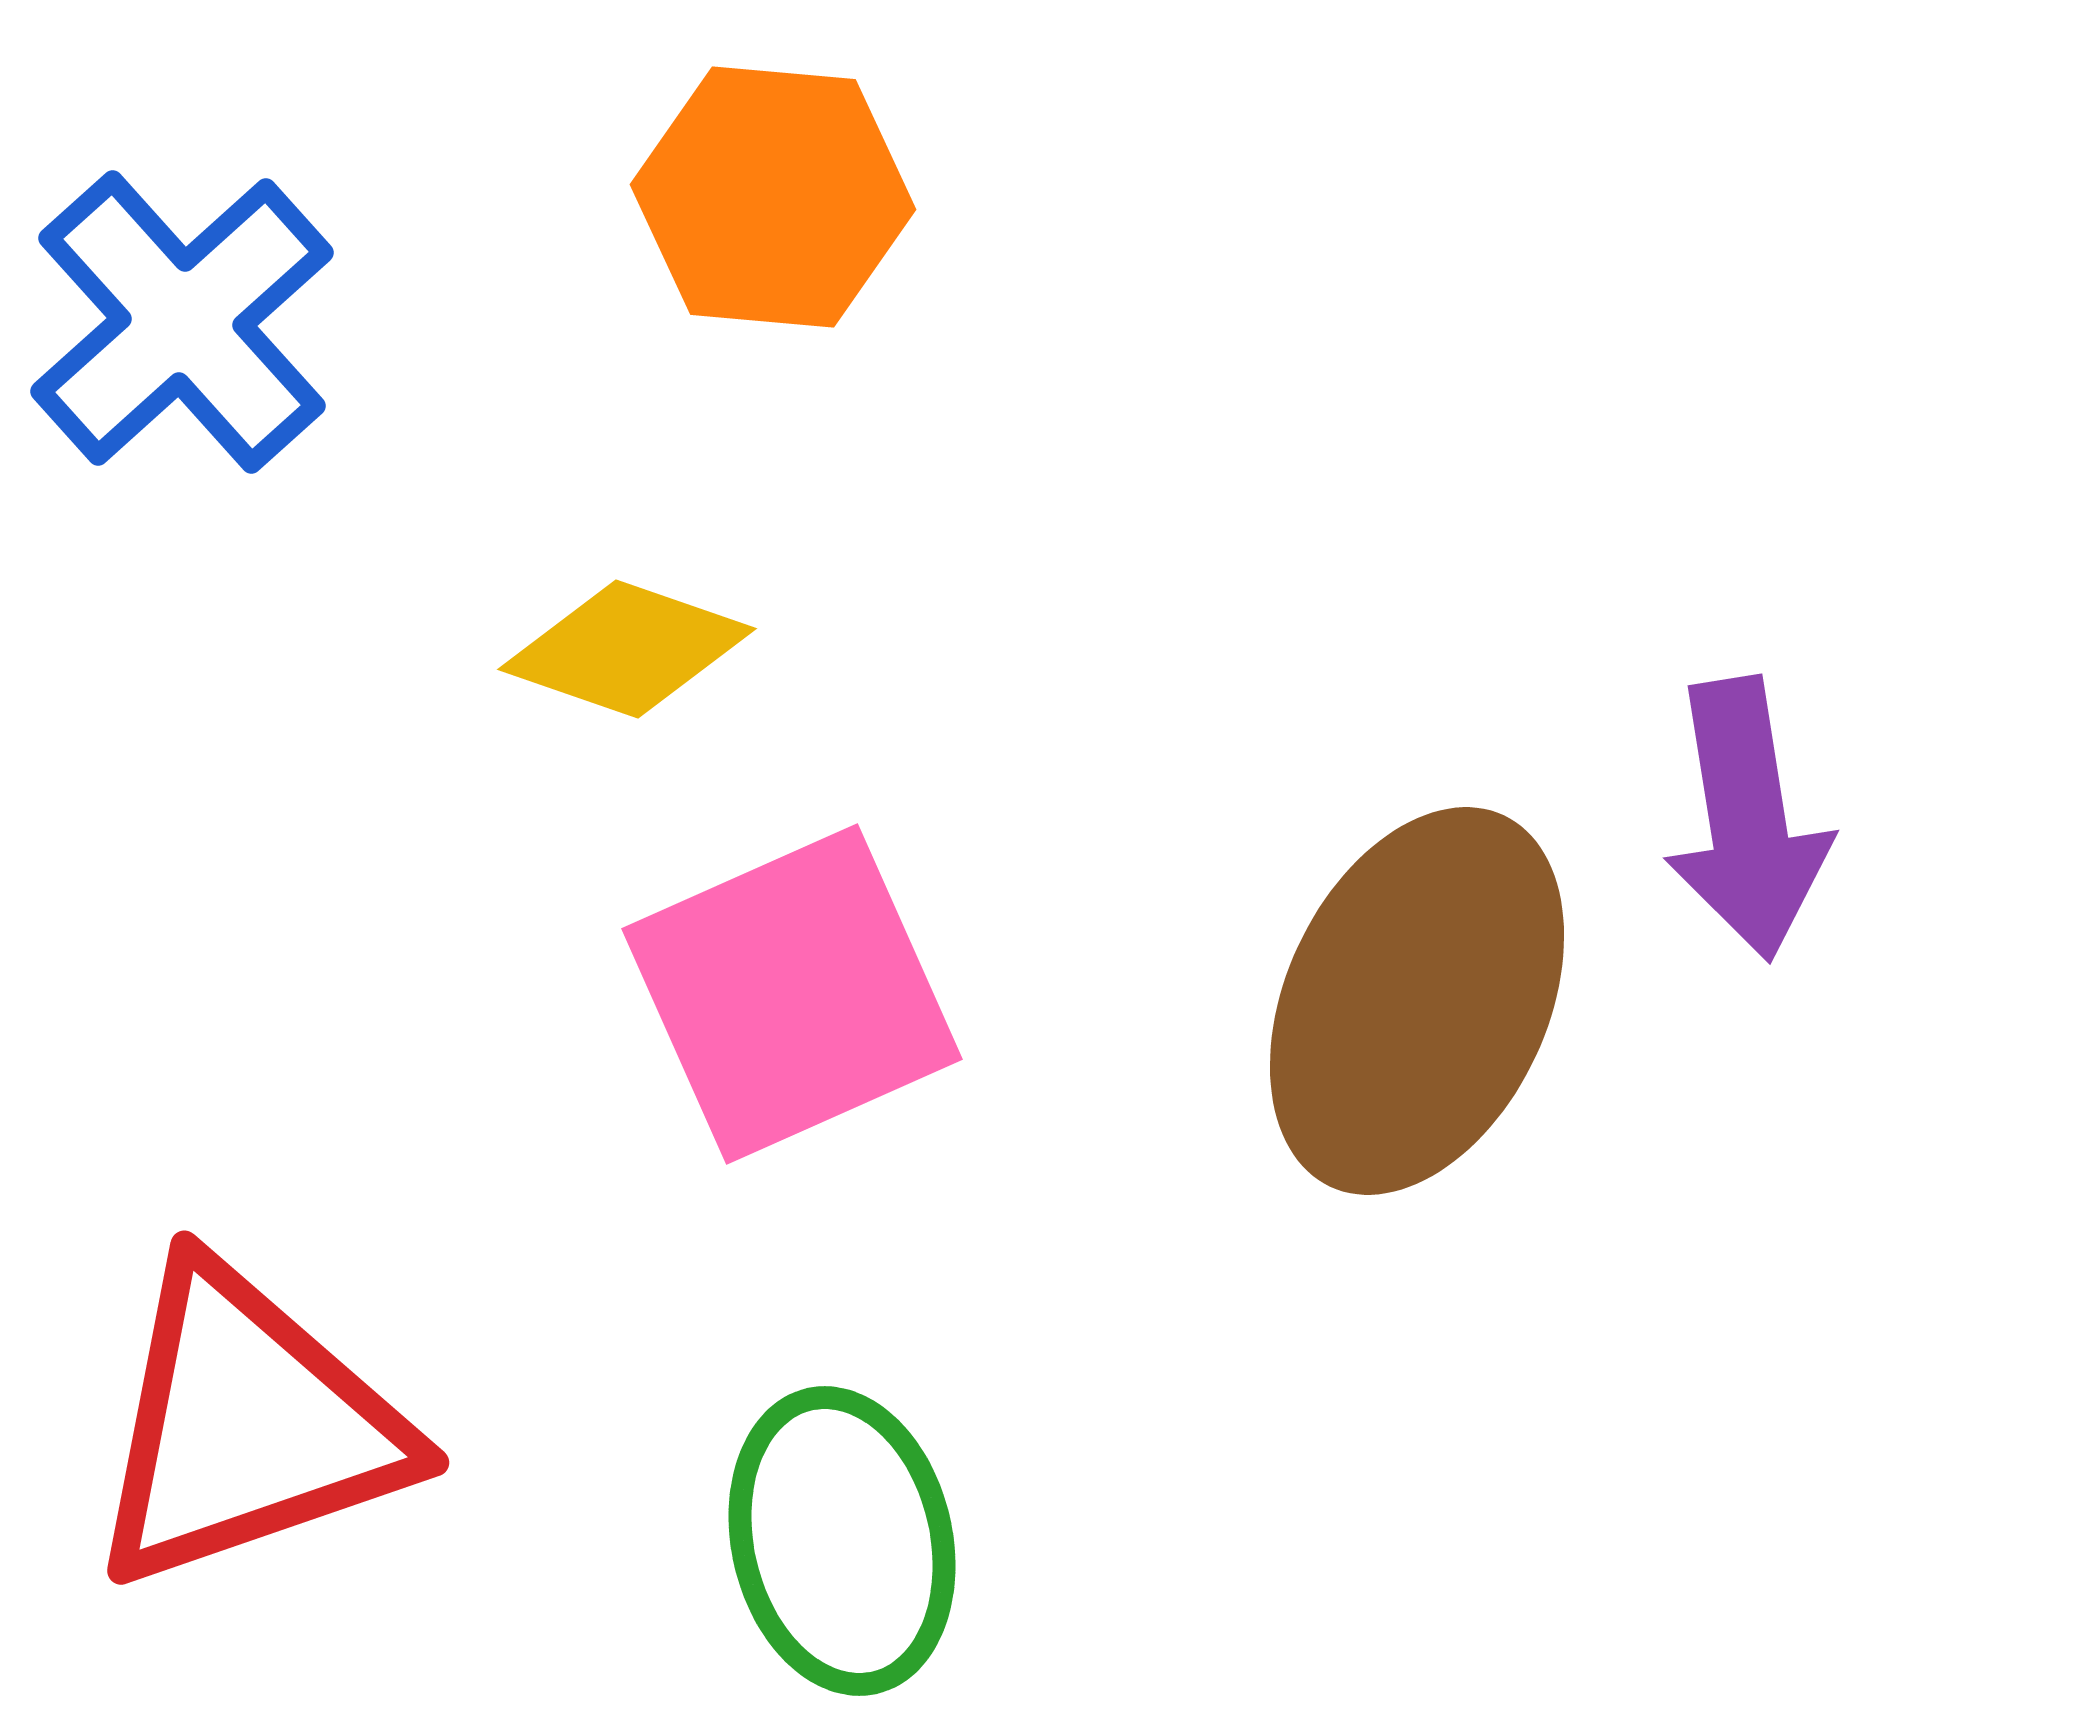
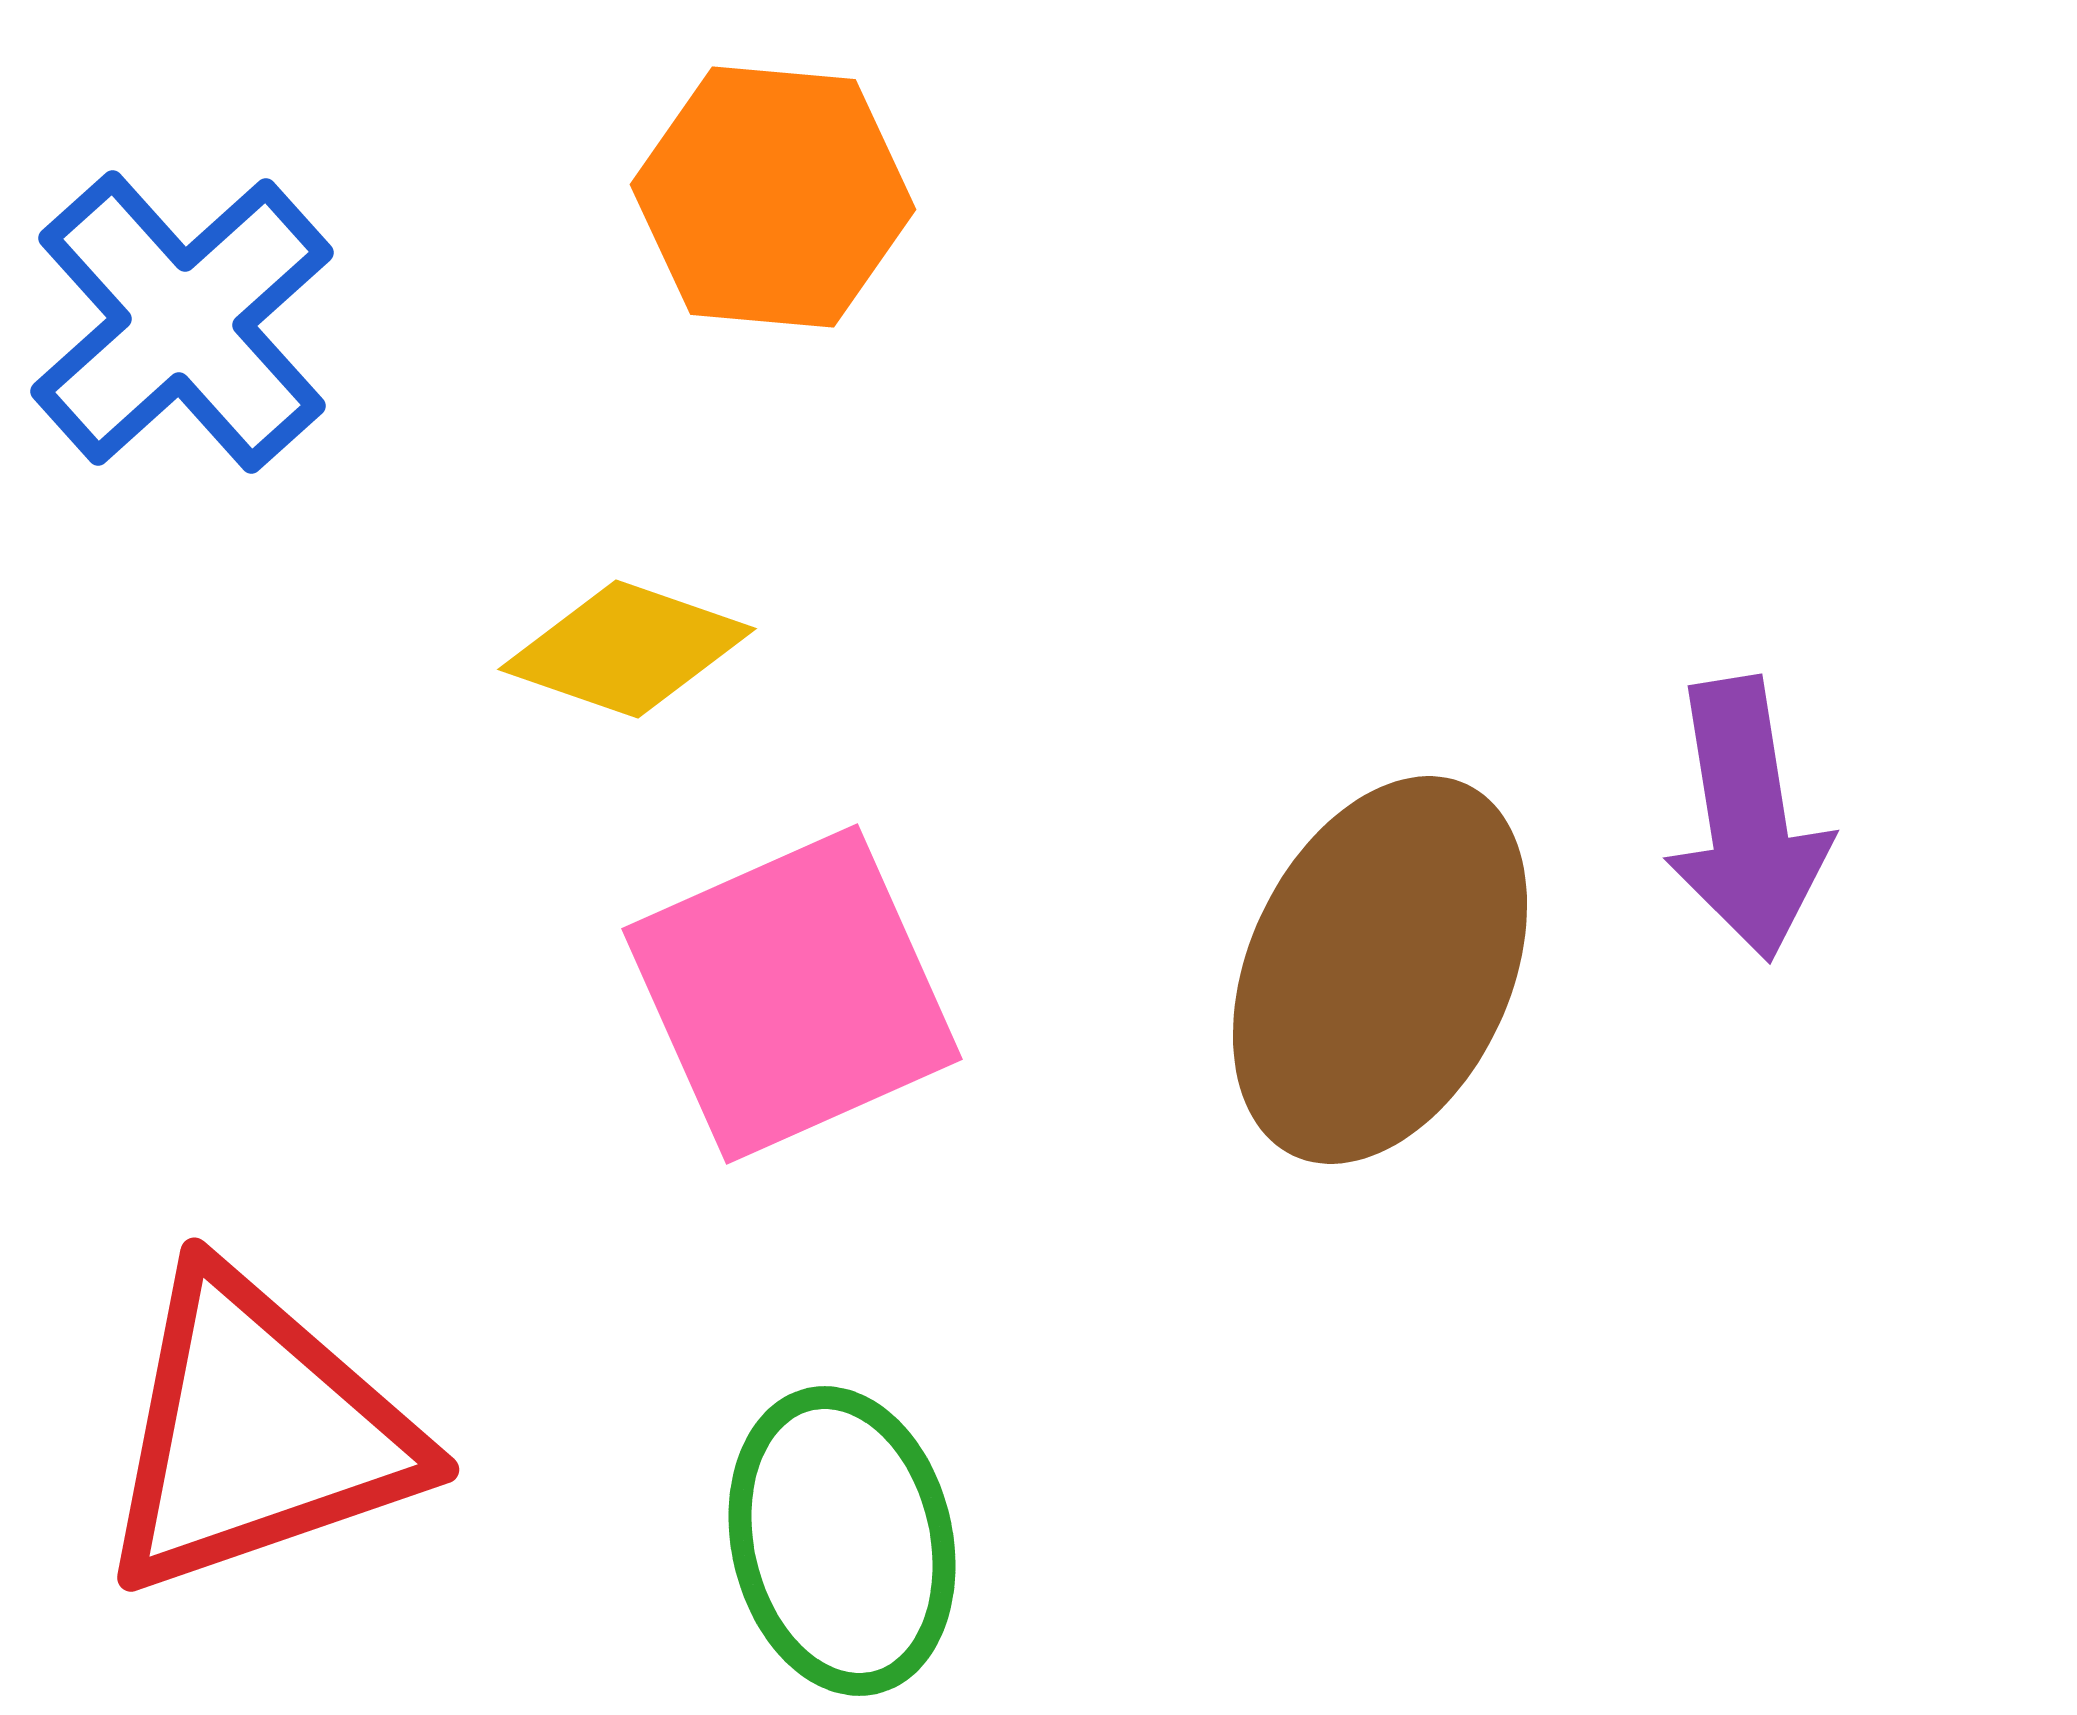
brown ellipse: moved 37 px left, 31 px up
red triangle: moved 10 px right, 7 px down
